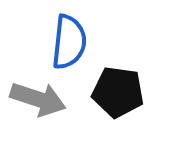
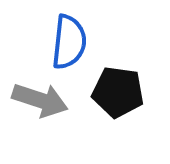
gray arrow: moved 2 px right, 1 px down
